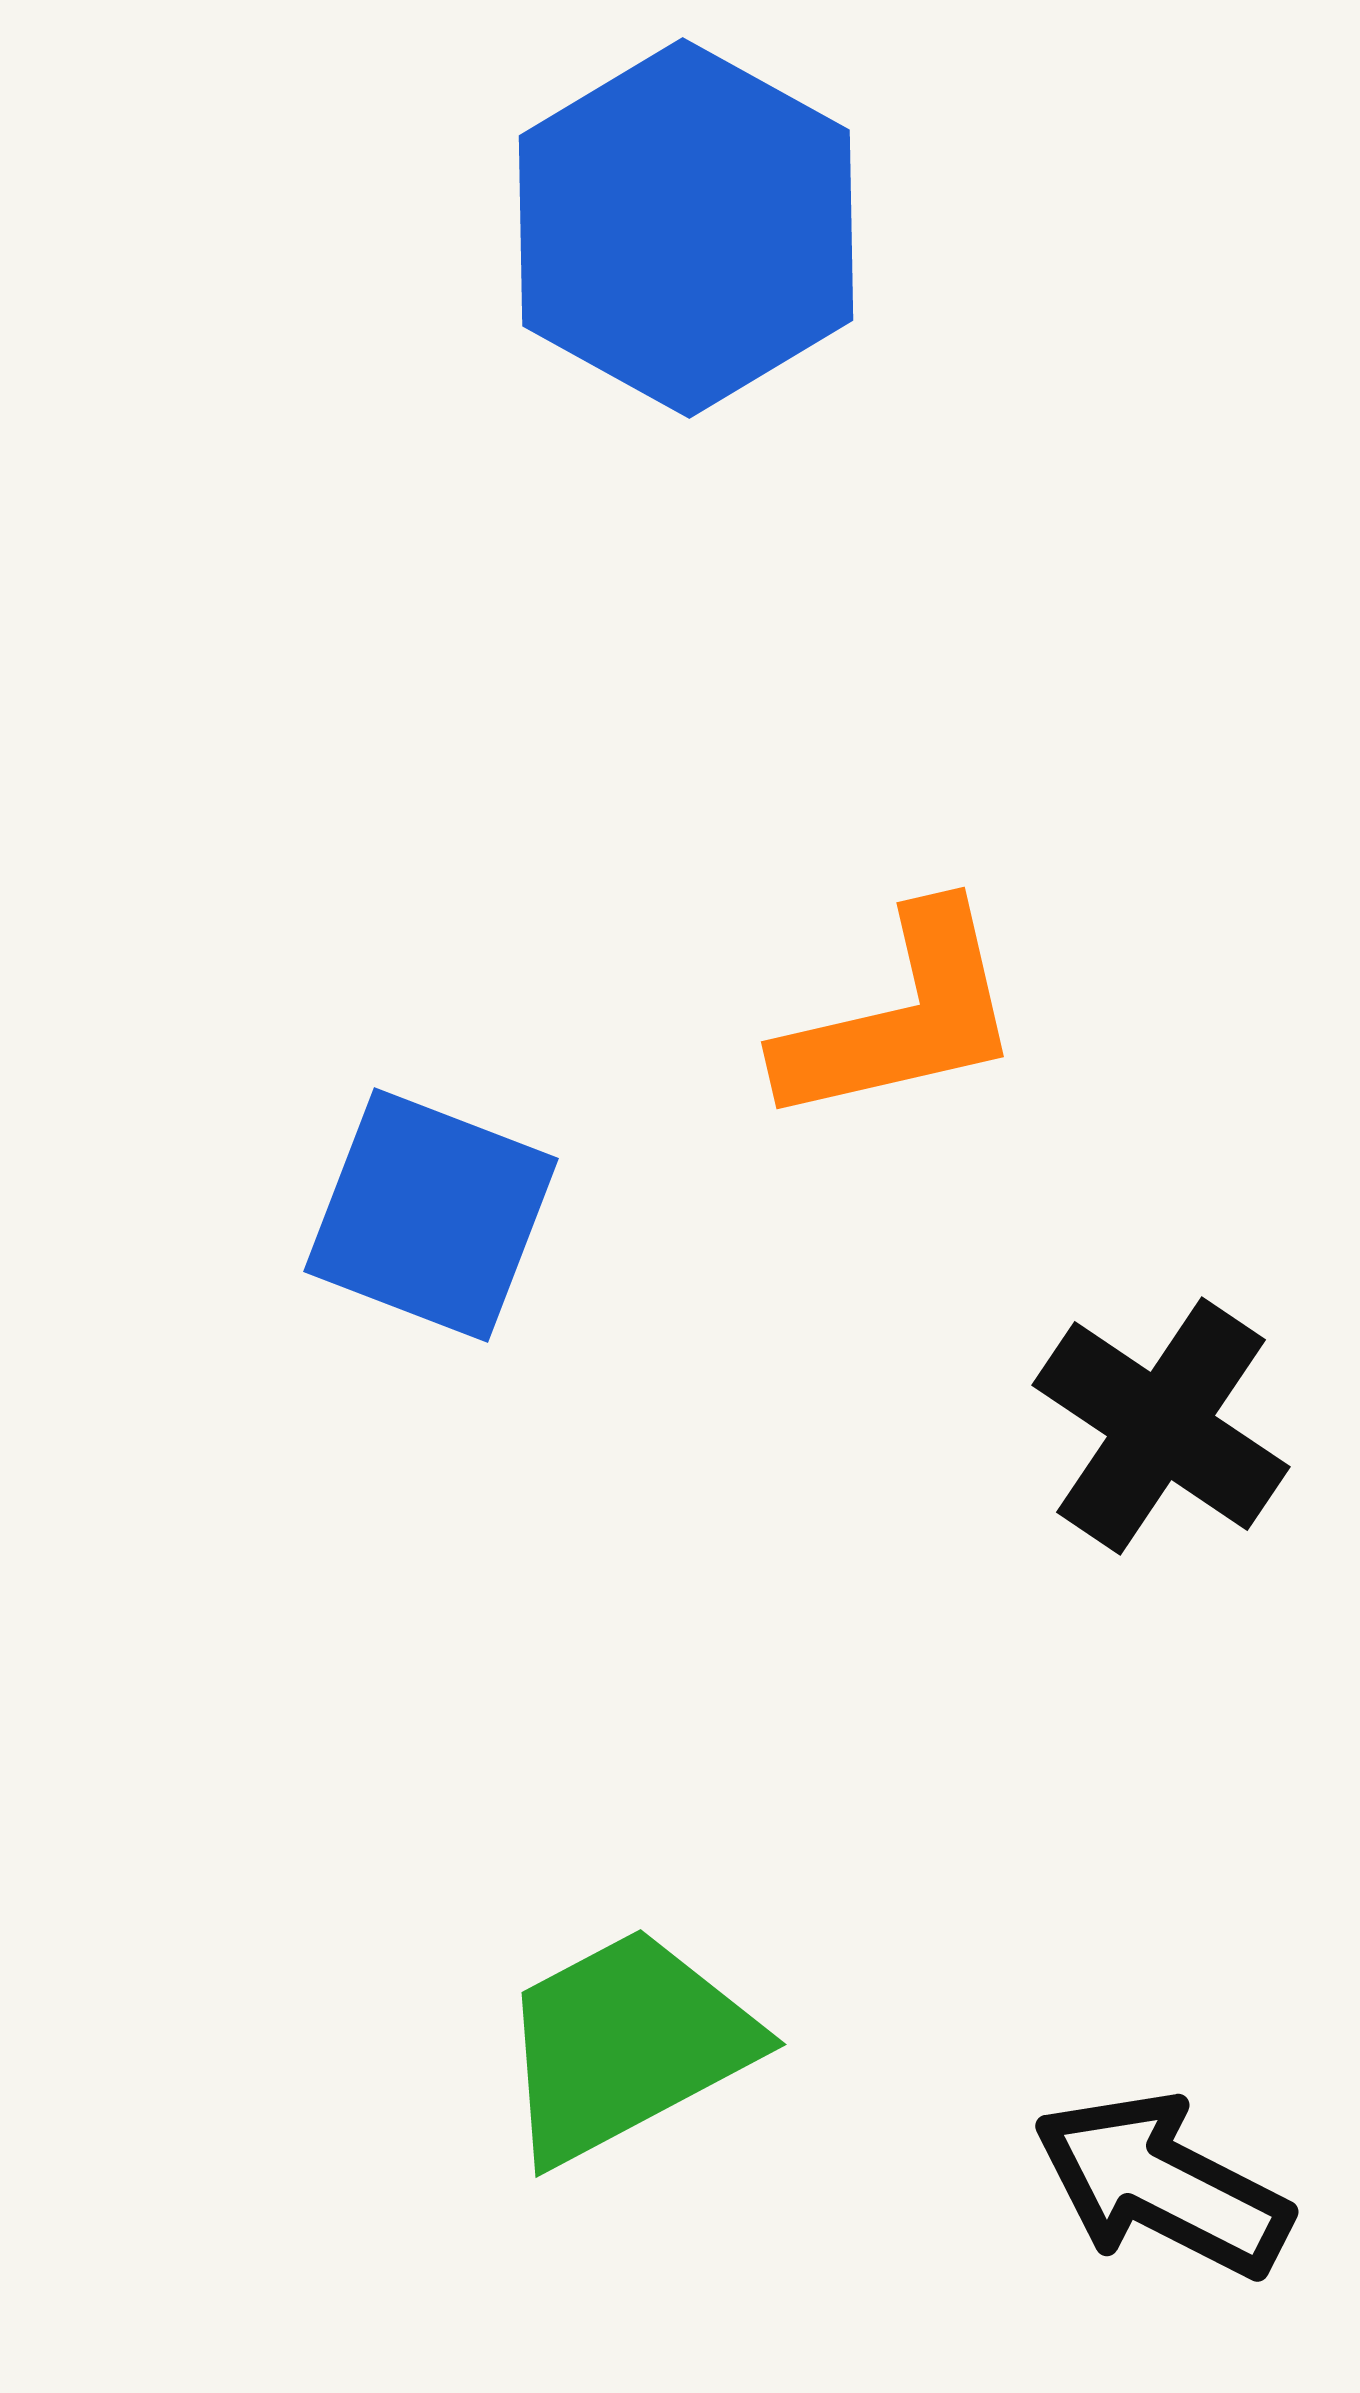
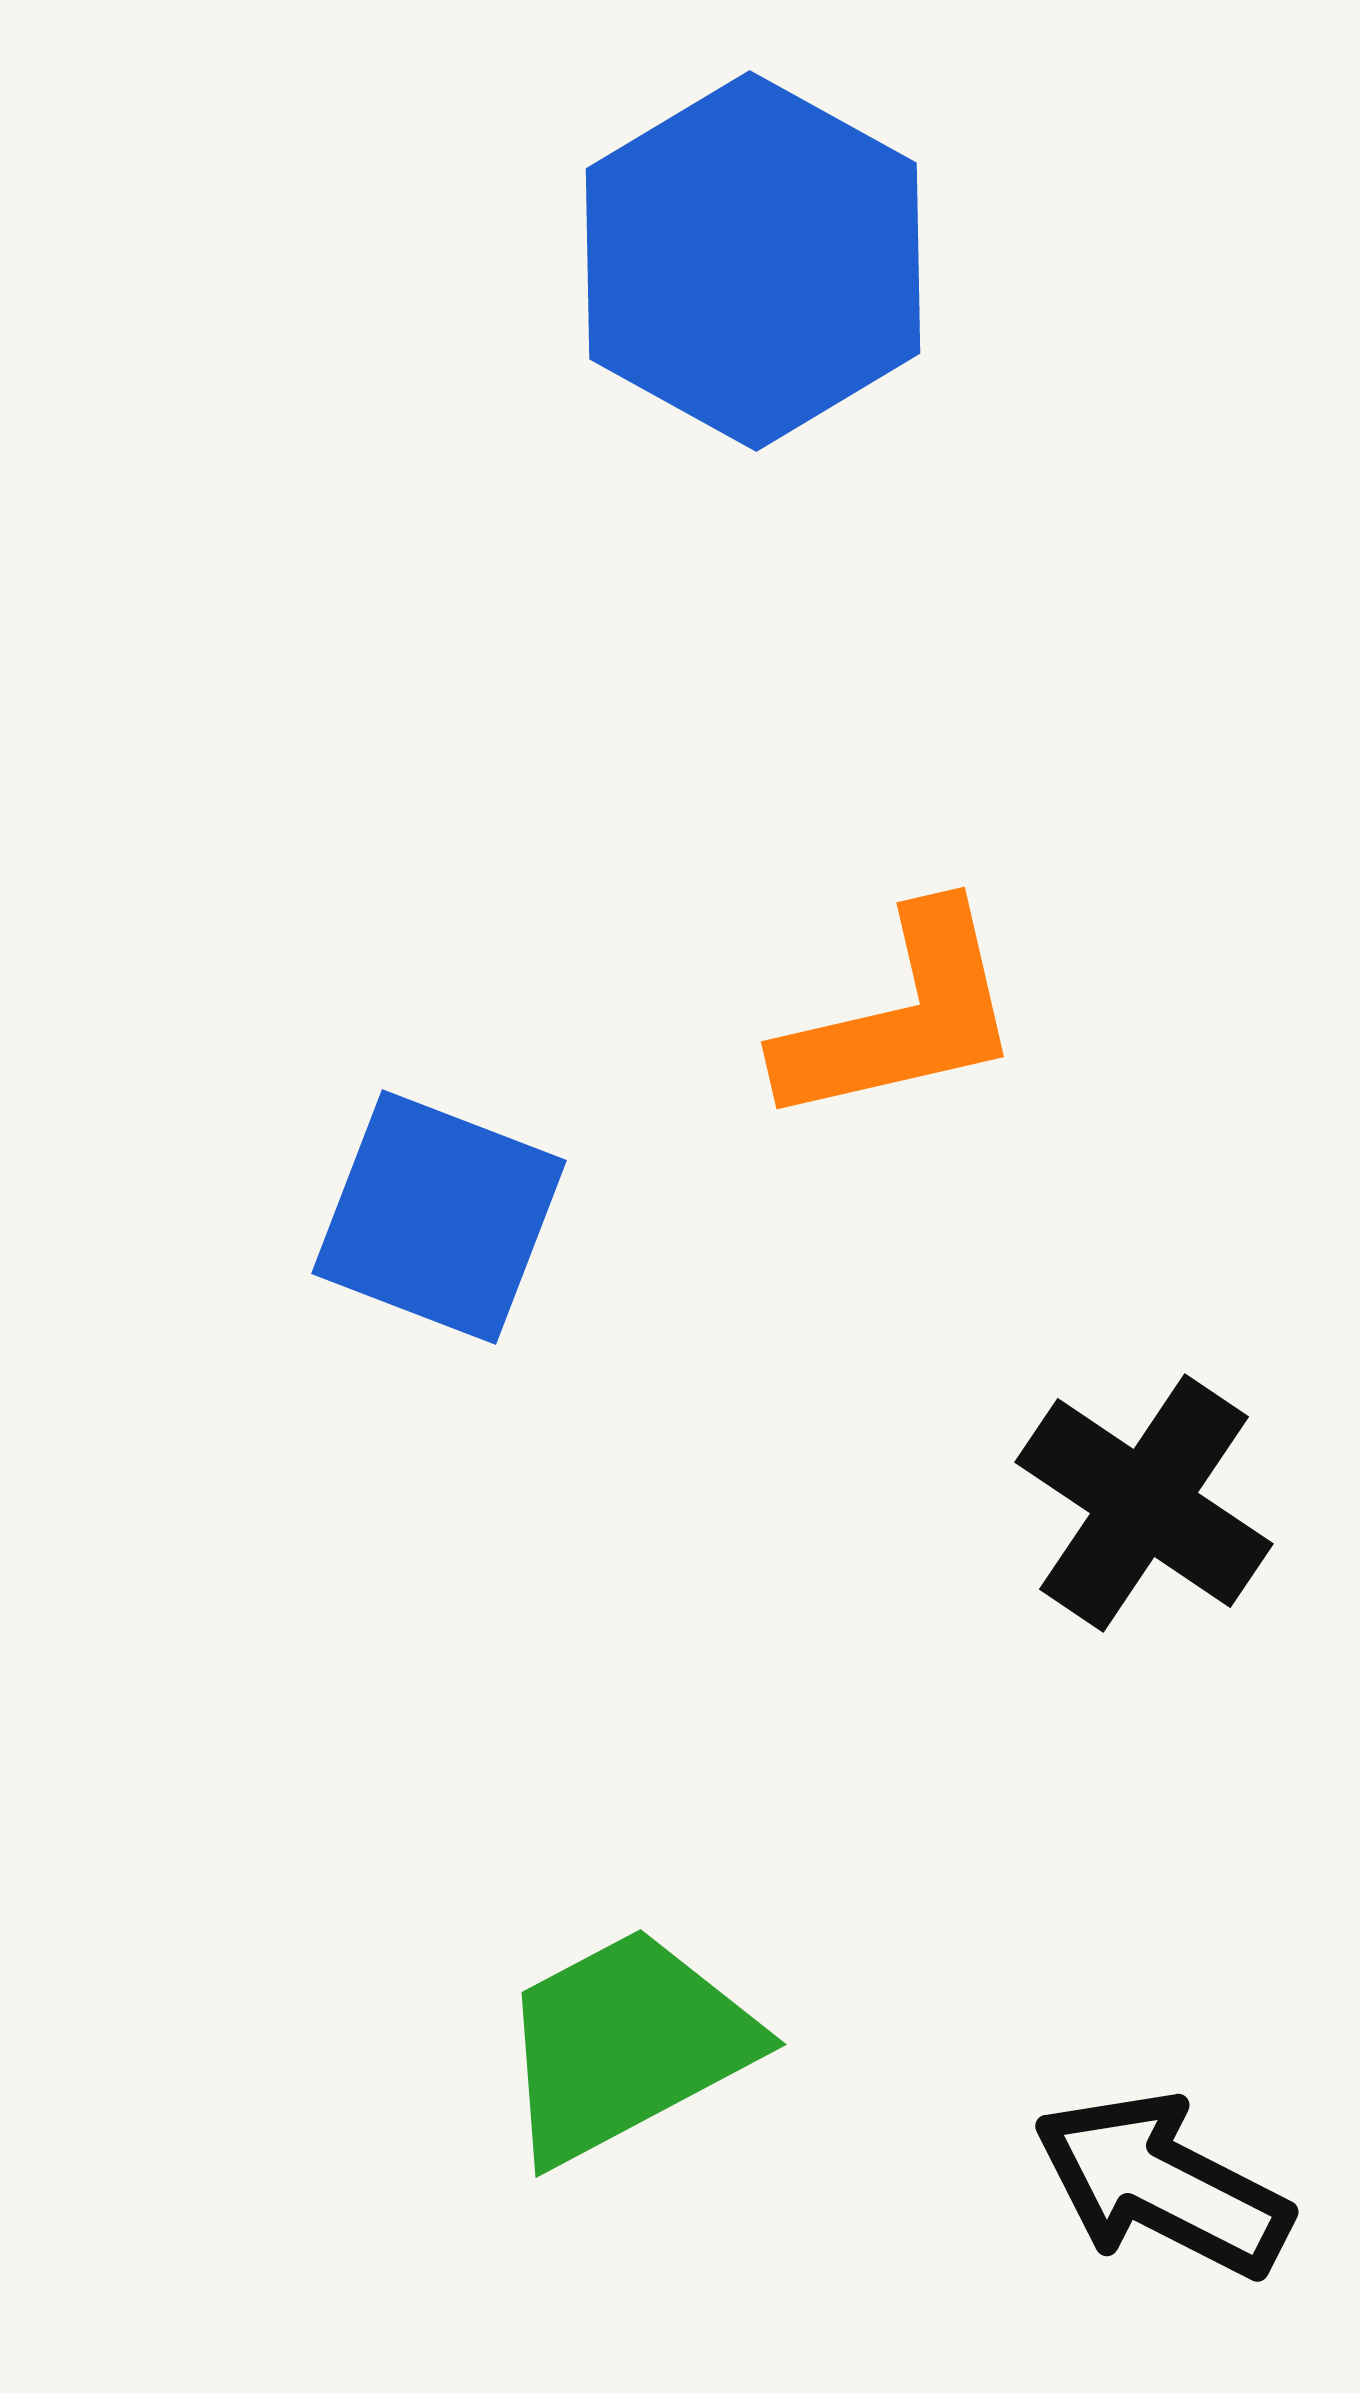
blue hexagon: moved 67 px right, 33 px down
blue square: moved 8 px right, 2 px down
black cross: moved 17 px left, 77 px down
